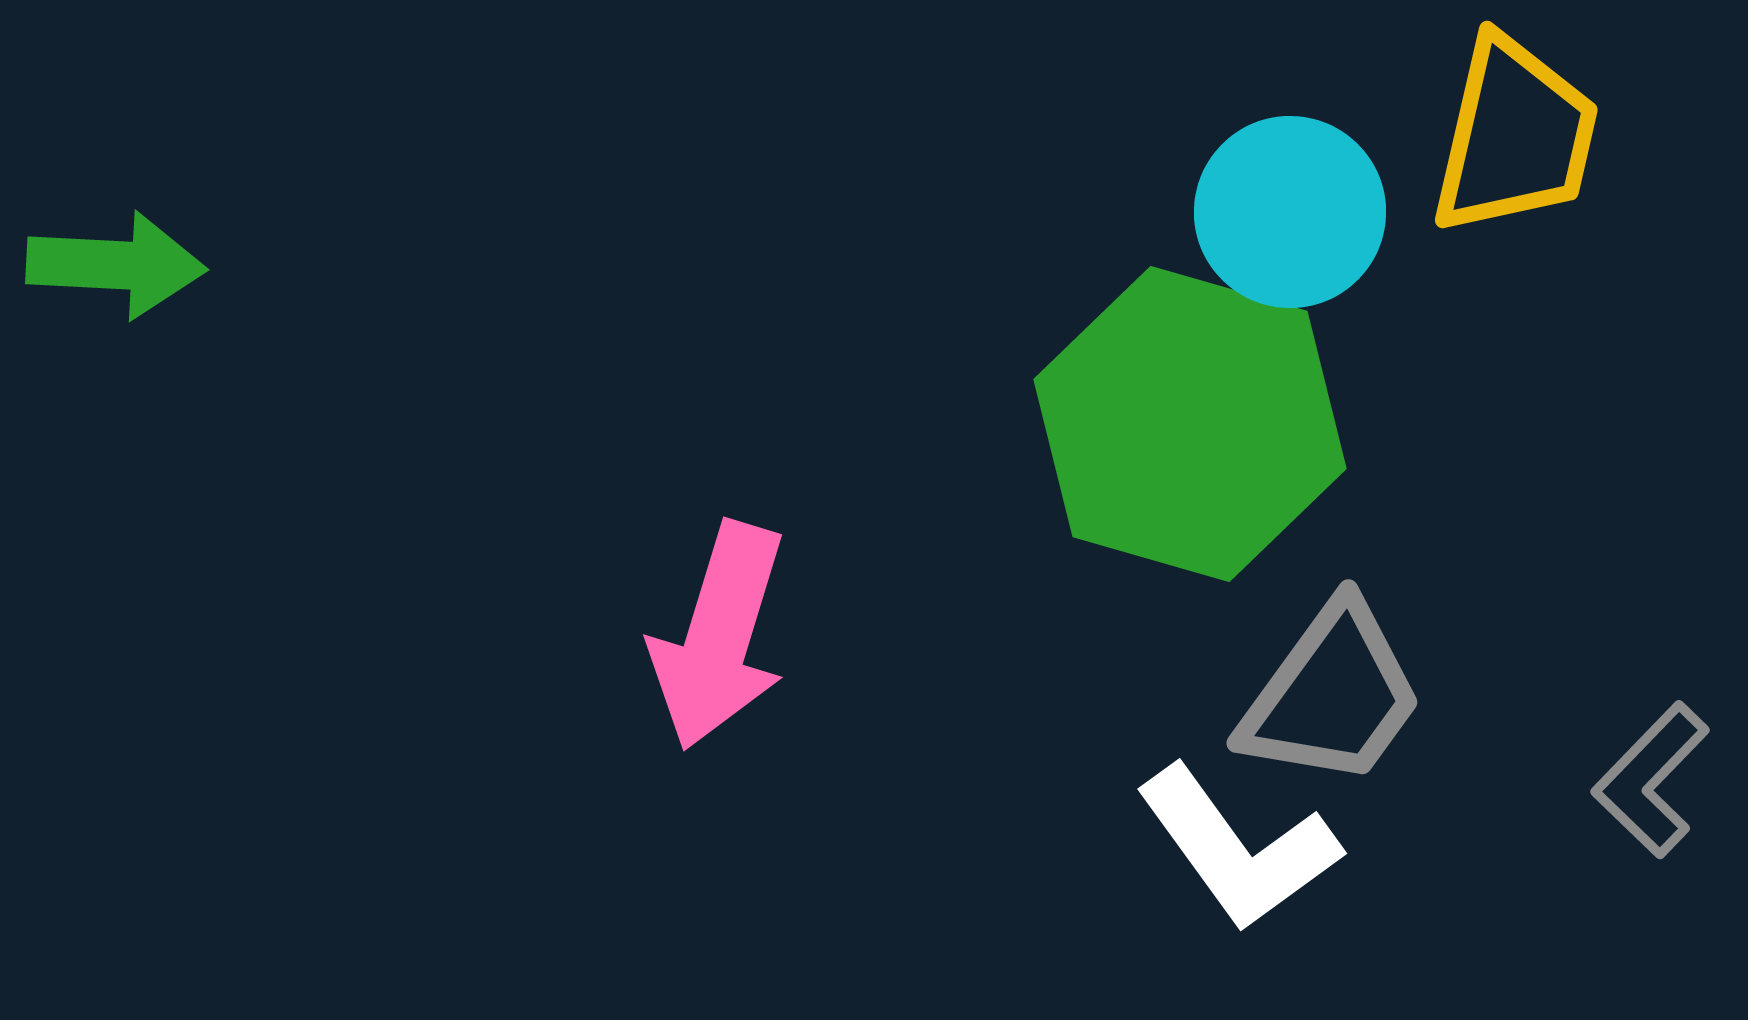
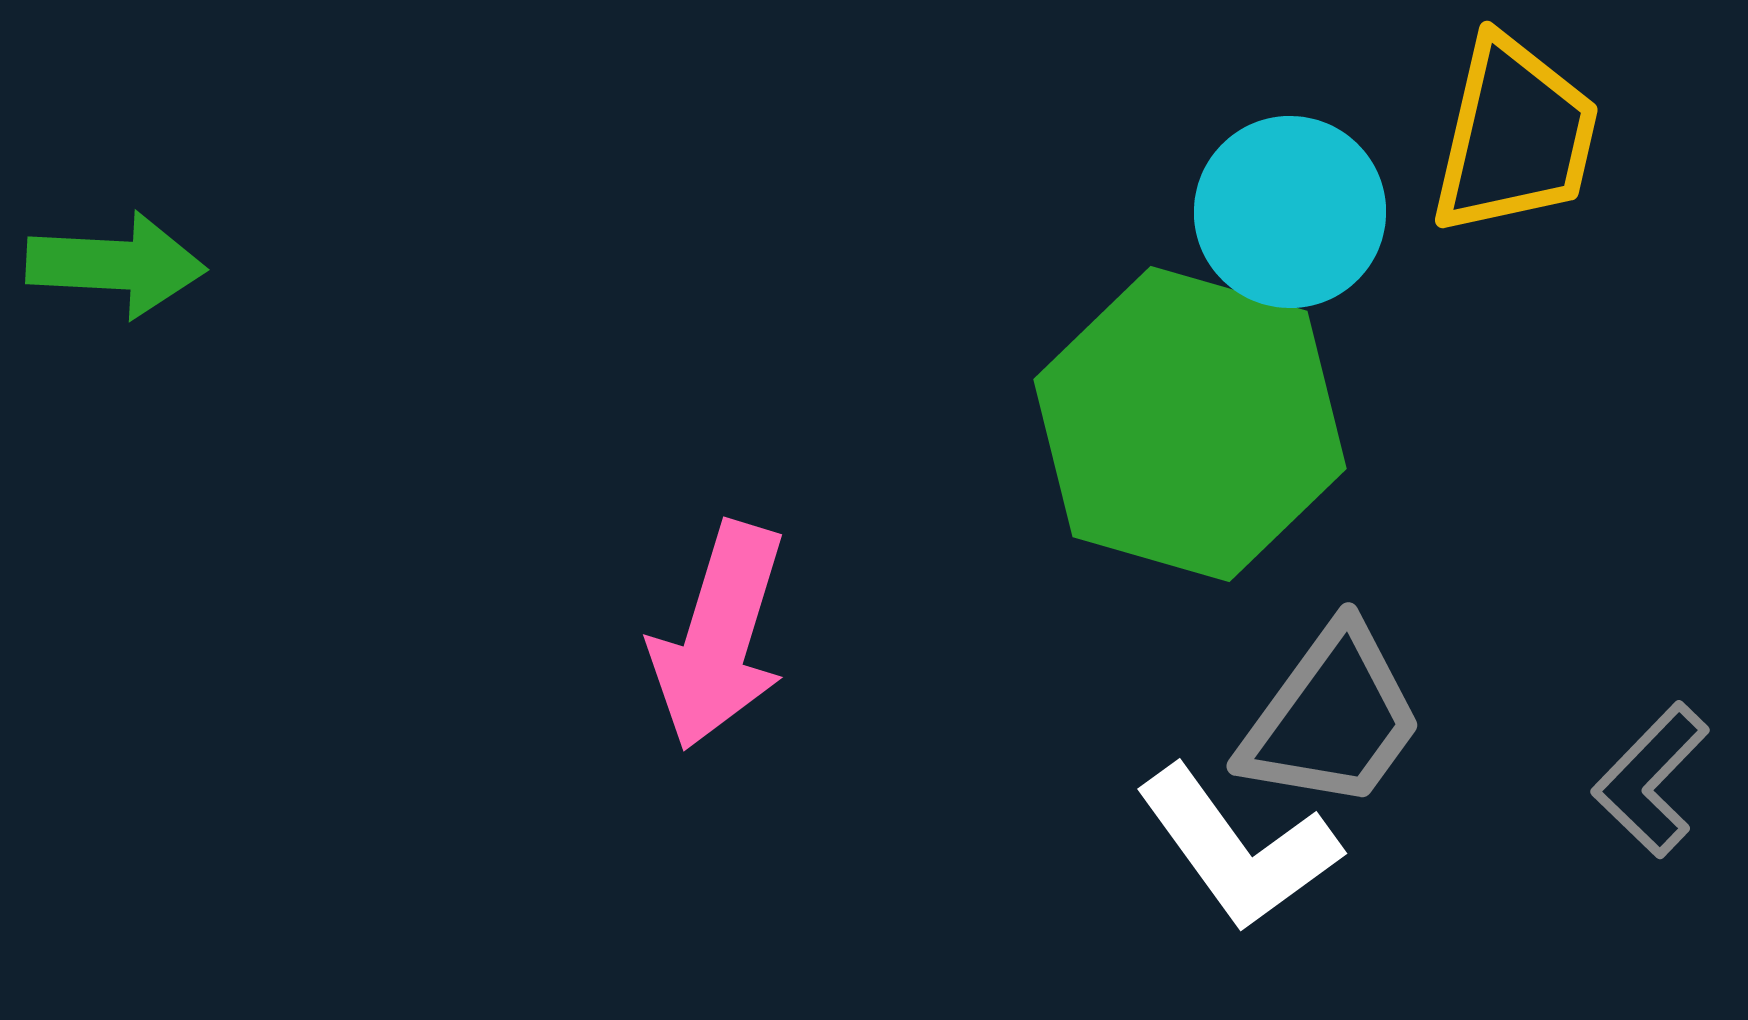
gray trapezoid: moved 23 px down
